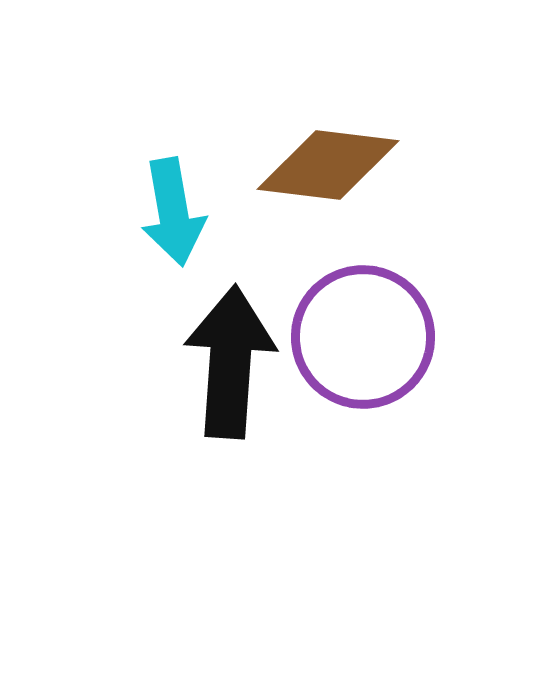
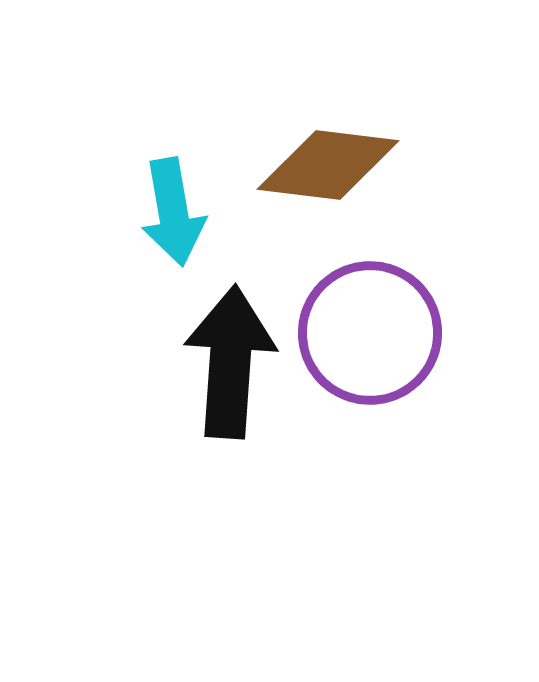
purple circle: moved 7 px right, 4 px up
